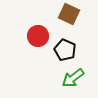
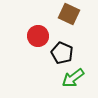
black pentagon: moved 3 px left, 3 px down
